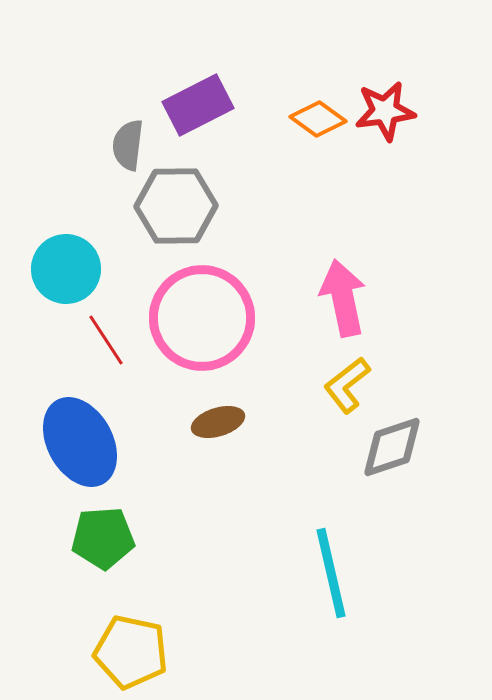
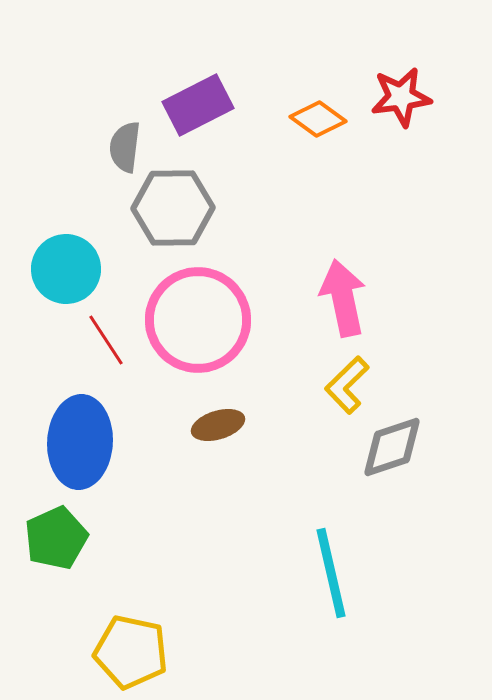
red star: moved 16 px right, 14 px up
gray semicircle: moved 3 px left, 2 px down
gray hexagon: moved 3 px left, 2 px down
pink circle: moved 4 px left, 2 px down
yellow L-shape: rotated 6 degrees counterclockwise
brown ellipse: moved 3 px down
blue ellipse: rotated 32 degrees clockwise
green pentagon: moved 47 px left; rotated 20 degrees counterclockwise
